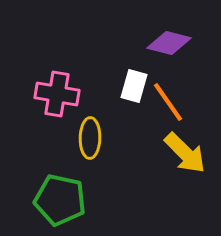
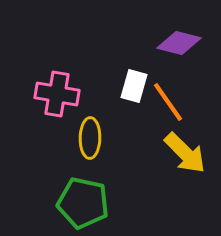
purple diamond: moved 10 px right
green pentagon: moved 23 px right, 3 px down
